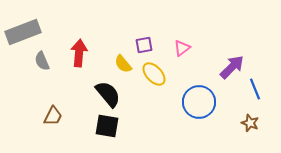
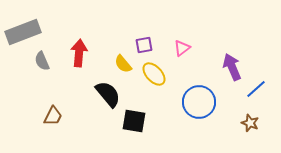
purple arrow: rotated 68 degrees counterclockwise
blue line: moved 1 px right; rotated 70 degrees clockwise
black square: moved 27 px right, 5 px up
